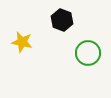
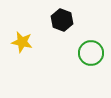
green circle: moved 3 px right
